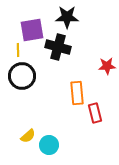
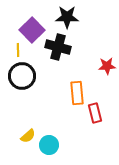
purple square: rotated 35 degrees counterclockwise
